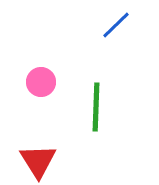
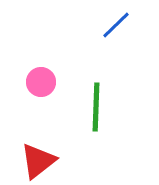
red triangle: rotated 24 degrees clockwise
